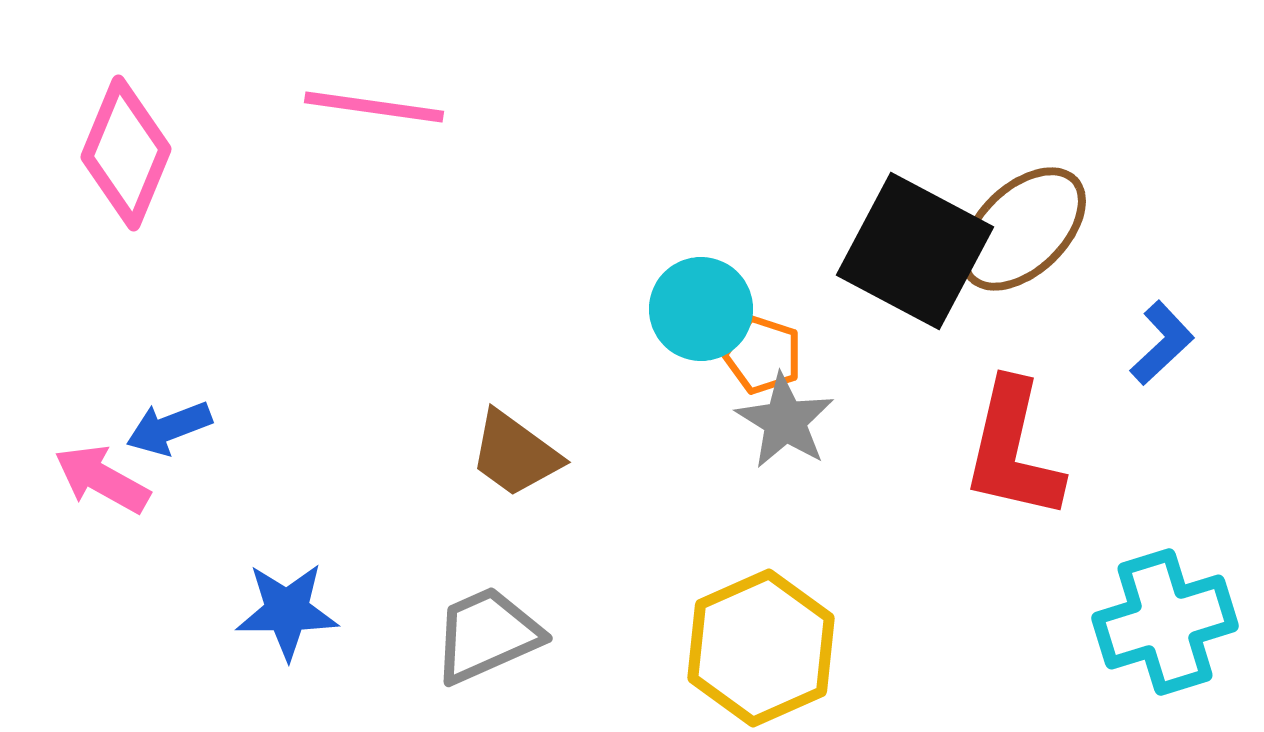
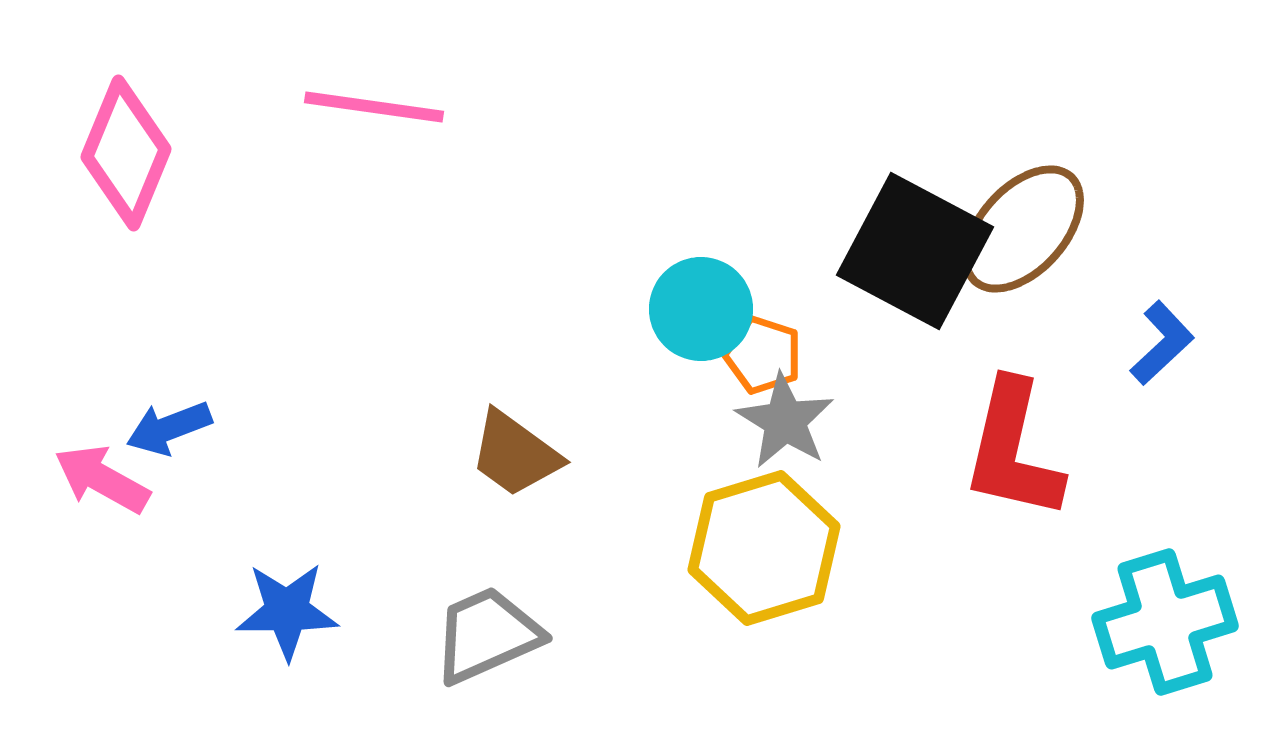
brown ellipse: rotated 4 degrees counterclockwise
yellow hexagon: moved 3 px right, 100 px up; rotated 7 degrees clockwise
